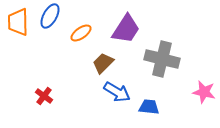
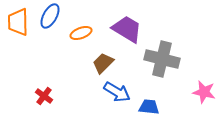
purple trapezoid: moved 1 px right; rotated 92 degrees counterclockwise
orange ellipse: rotated 15 degrees clockwise
